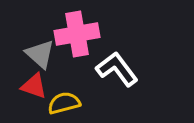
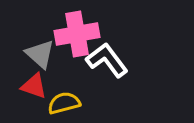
white L-shape: moved 10 px left, 9 px up
